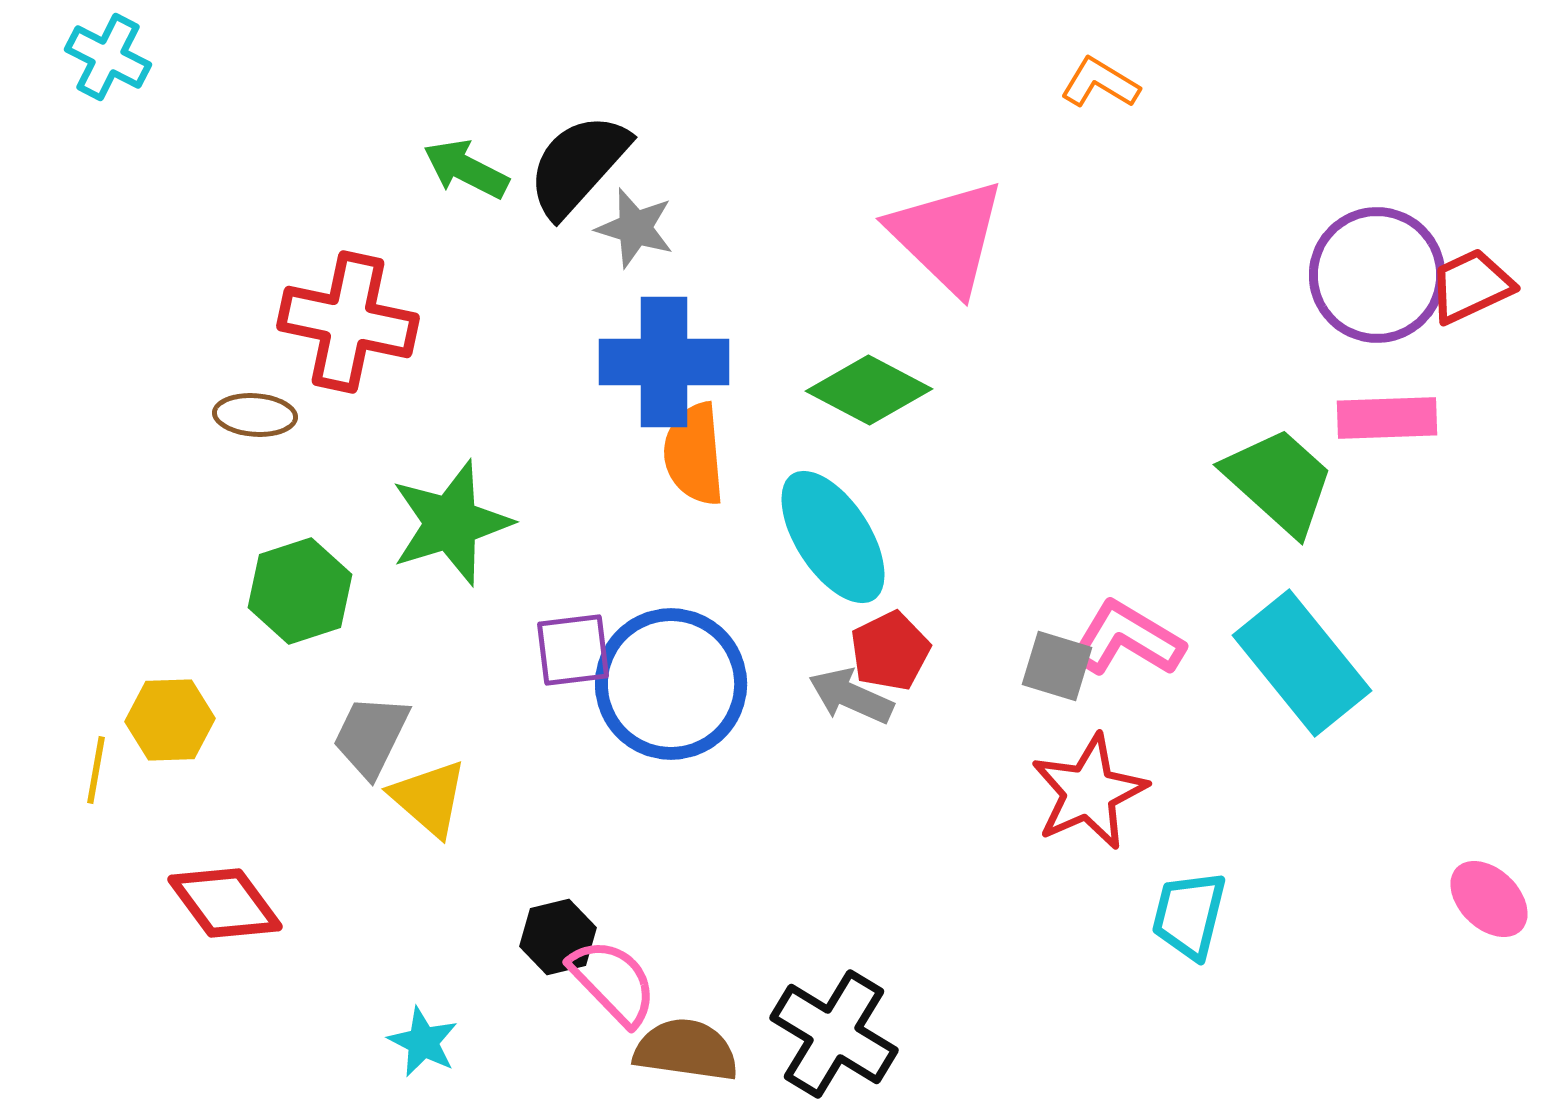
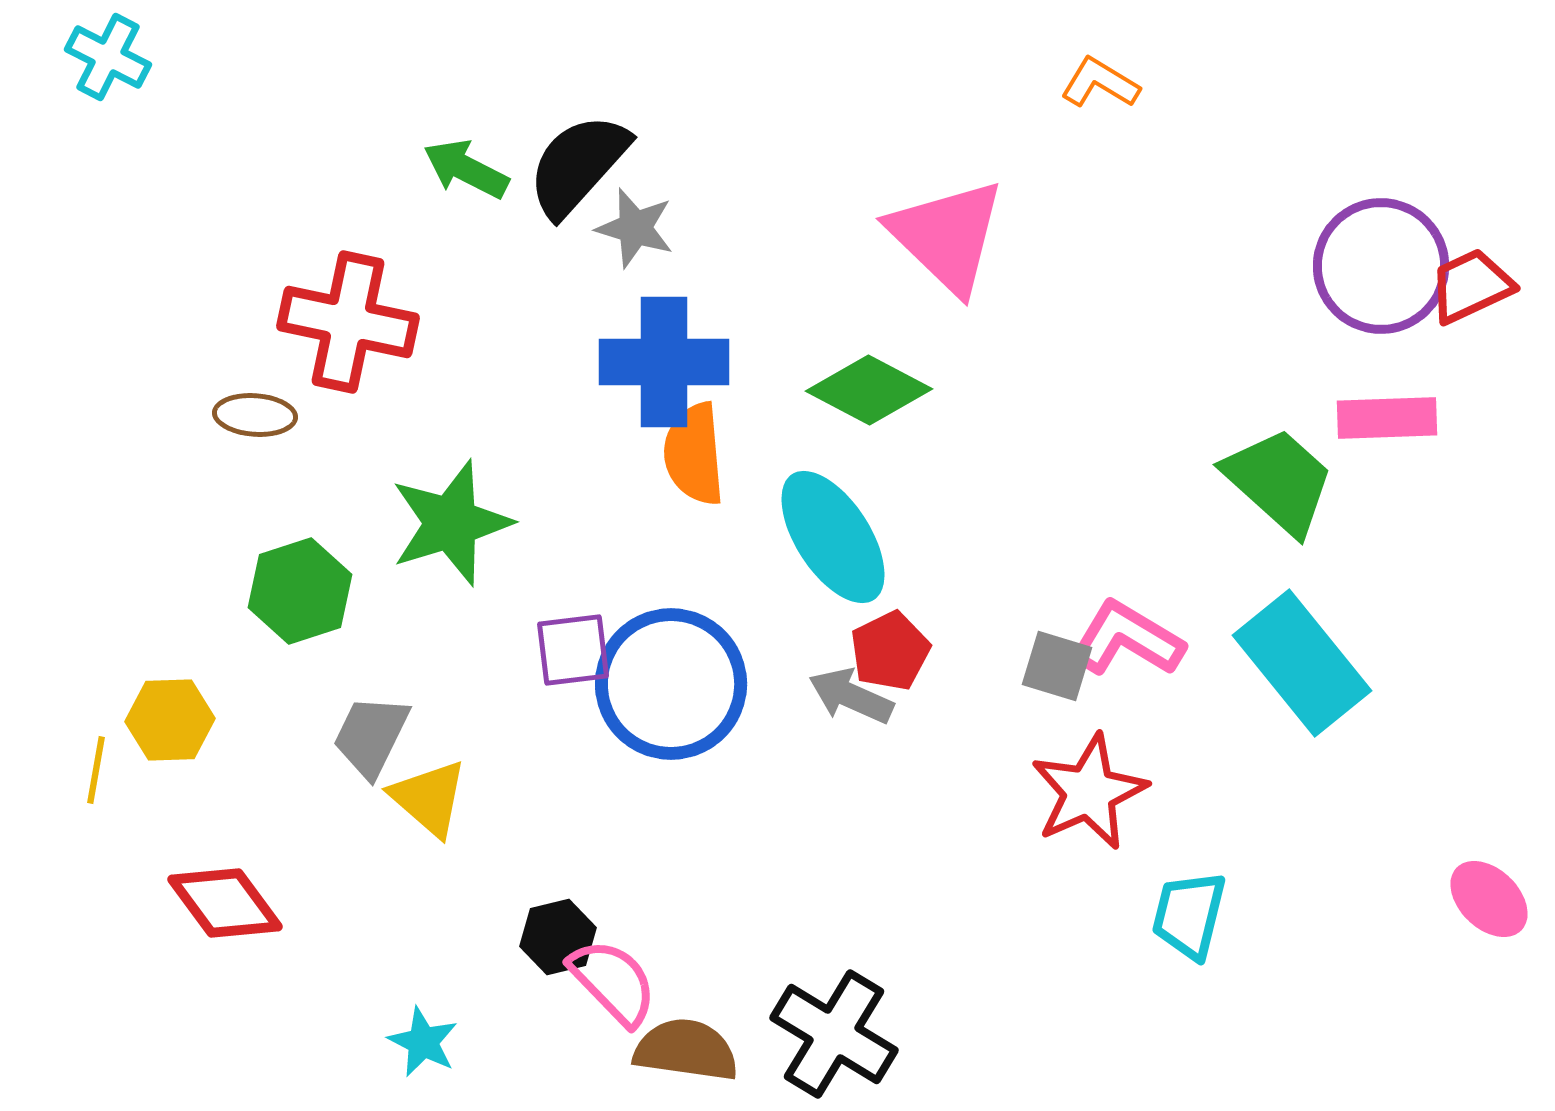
purple circle: moved 4 px right, 9 px up
